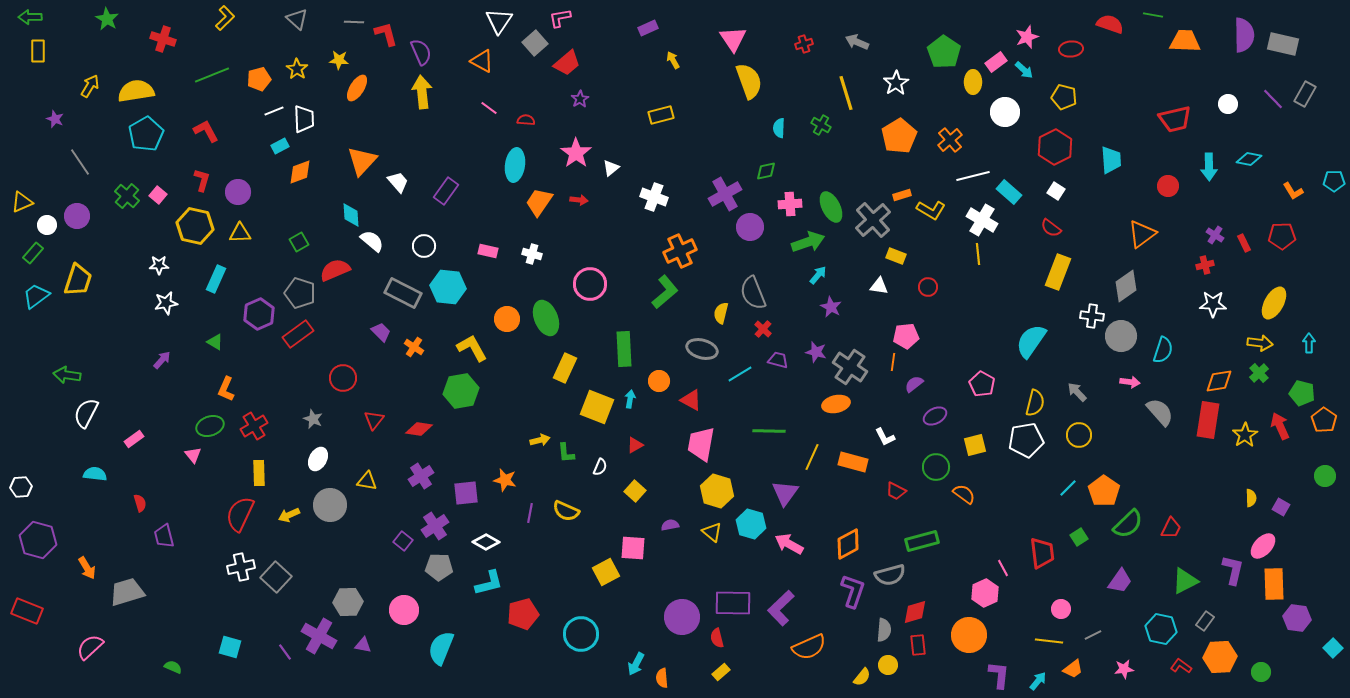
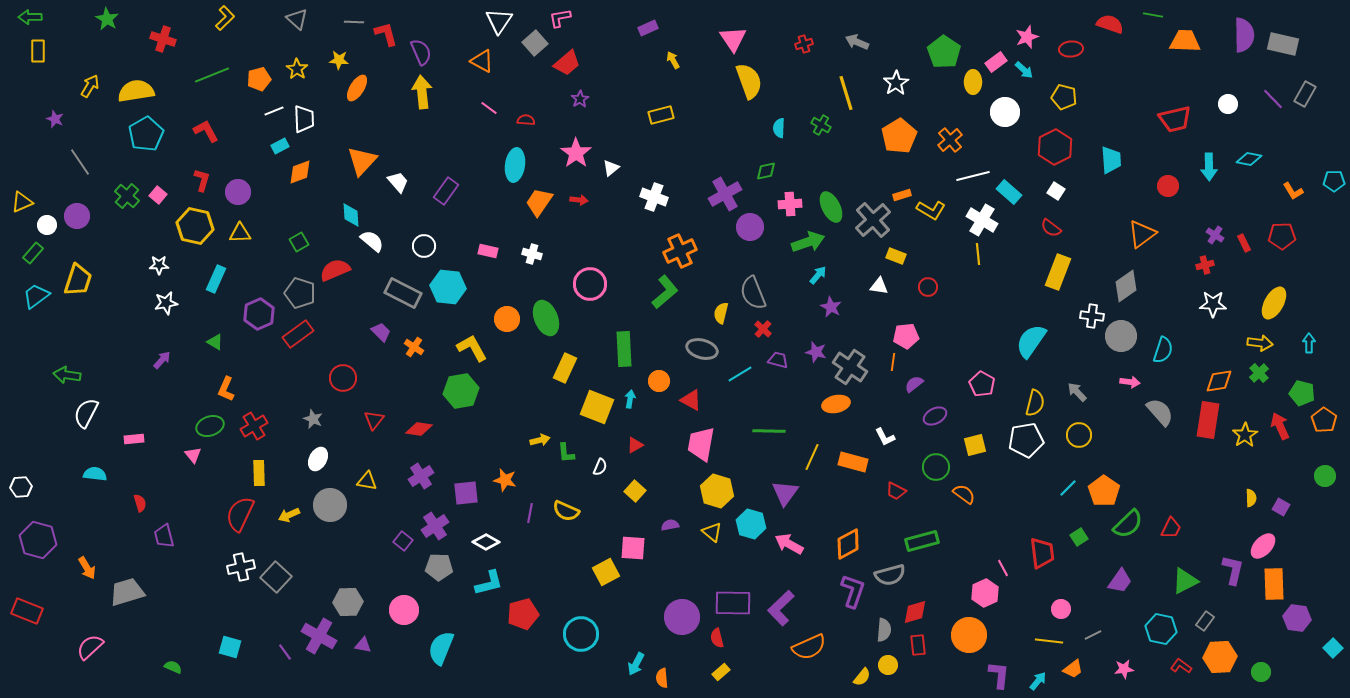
pink rectangle at (134, 439): rotated 30 degrees clockwise
